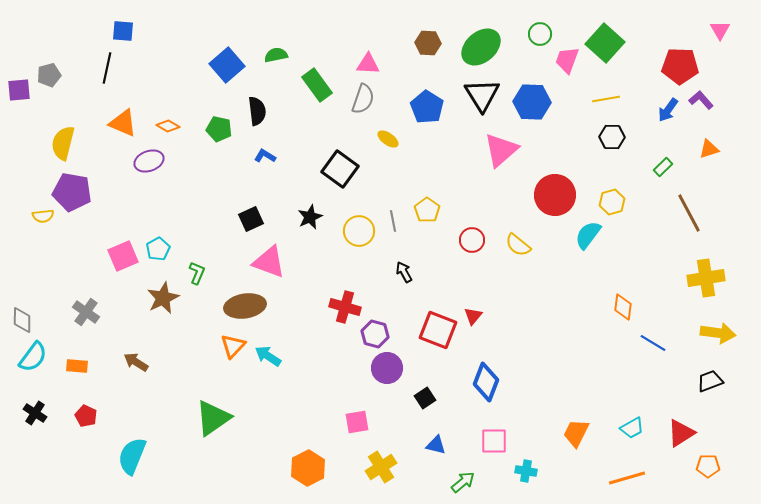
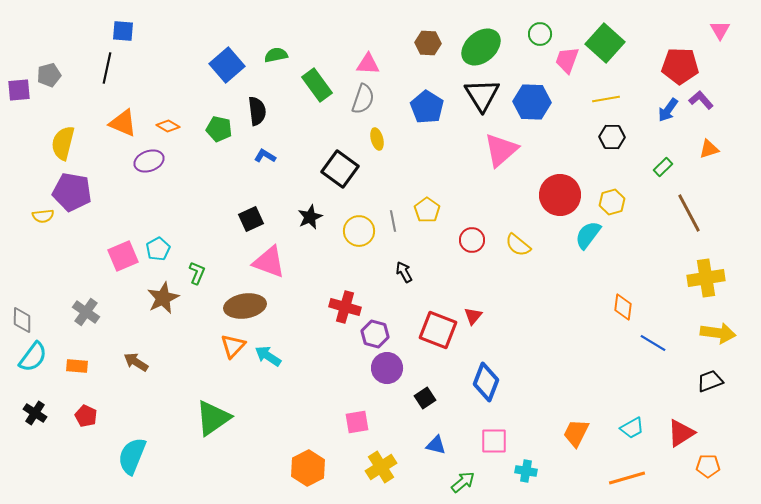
yellow ellipse at (388, 139): moved 11 px left; rotated 40 degrees clockwise
red circle at (555, 195): moved 5 px right
